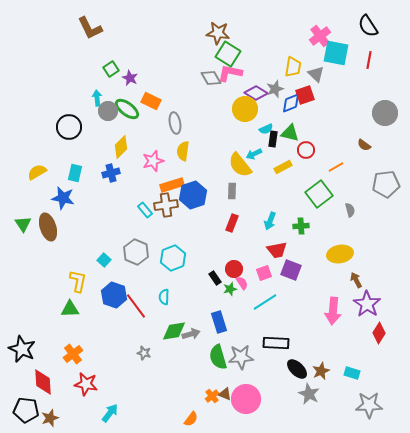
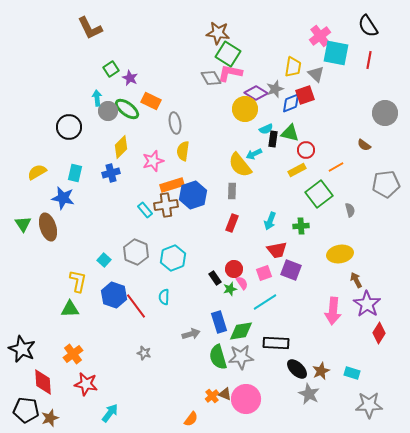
yellow rectangle at (283, 167): moved 14 px right, 3 px down
green diamond at (174, 331): moved 67 px right
